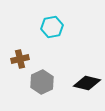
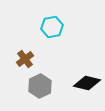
brown cross: moved 5 px right; rotated 24 degrees counterclockwise
gray hexagon: moved 2 px left, 4 px down
